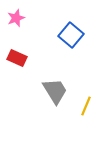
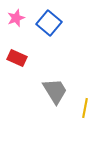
blue square: moved 22 px left, 12 px up
yellow line: moved 1 px left, 2 px down; rotated 12 degrees counterclockwise
